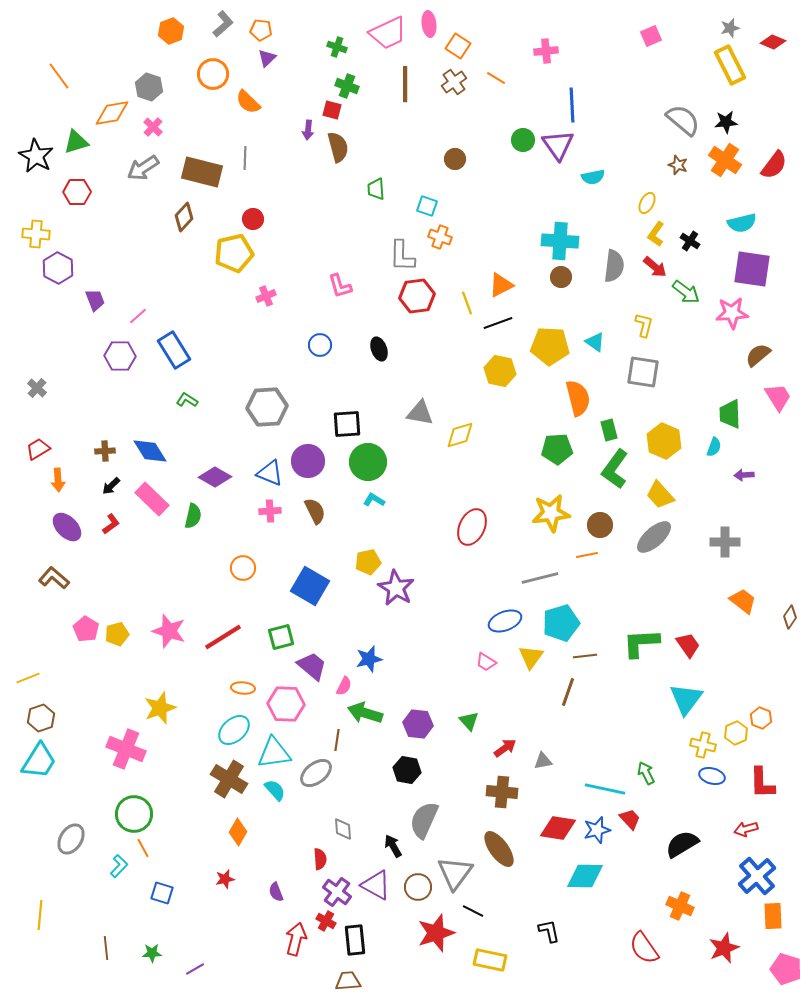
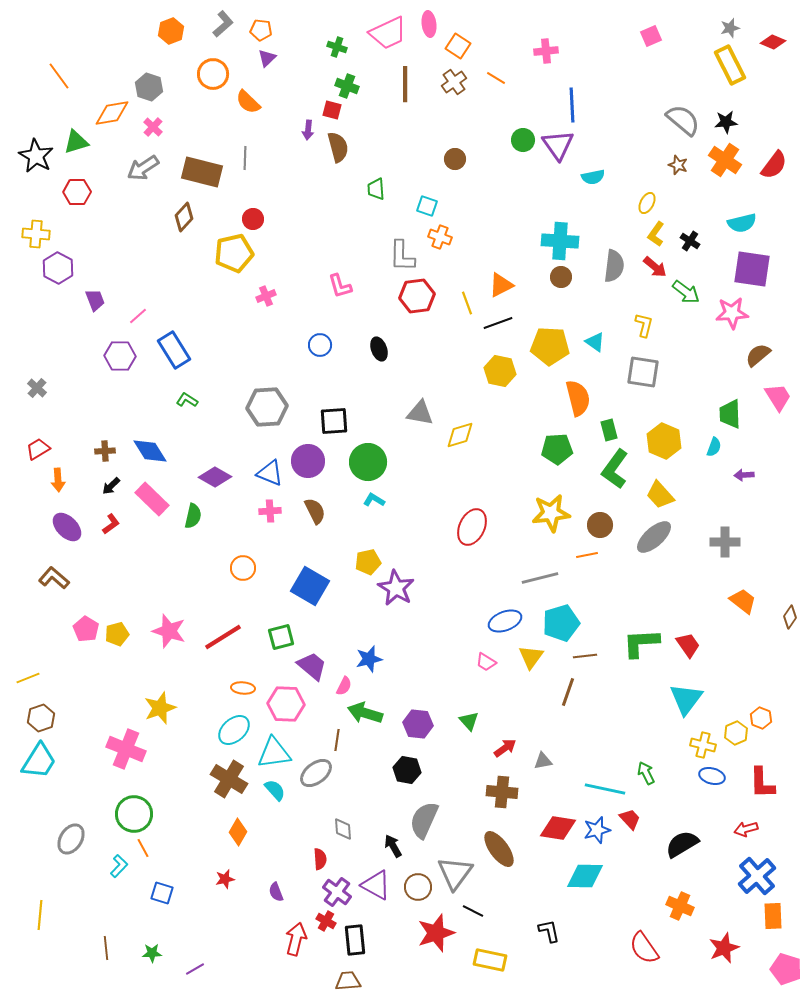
black square at (347, 424): moved 13 px left, 3 px up
